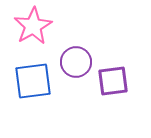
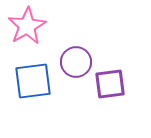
pink star: moved 6 px left
purple square: moved 3 px left, 3 px down
